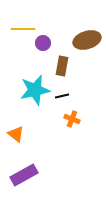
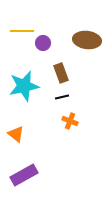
yellow line: moved 1 px left, 2 px down
brown ellipse: rotated 24 degrees clockwise
brown rectangle: moved 1 px left, 7 px down; rotated 30 degrees counterclockwise
cyan star: moved 11 px left, 4 px up
black line: moved 1 px down
orange cross: moved 2 px left, 2 px down
